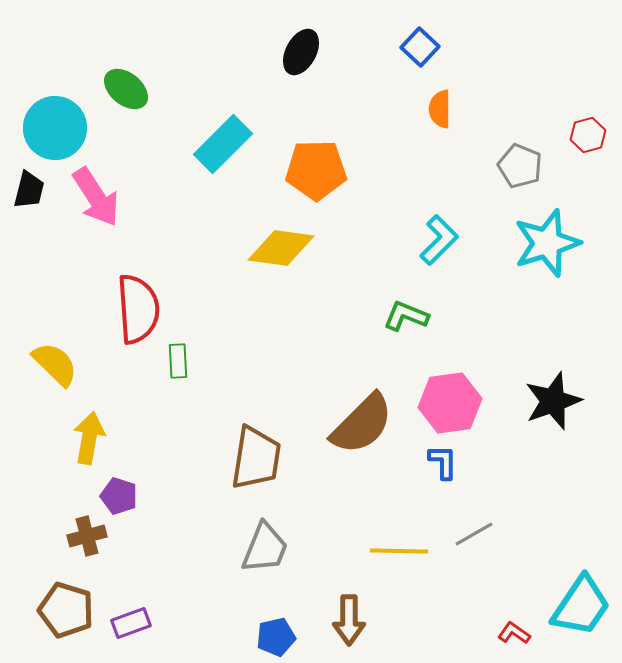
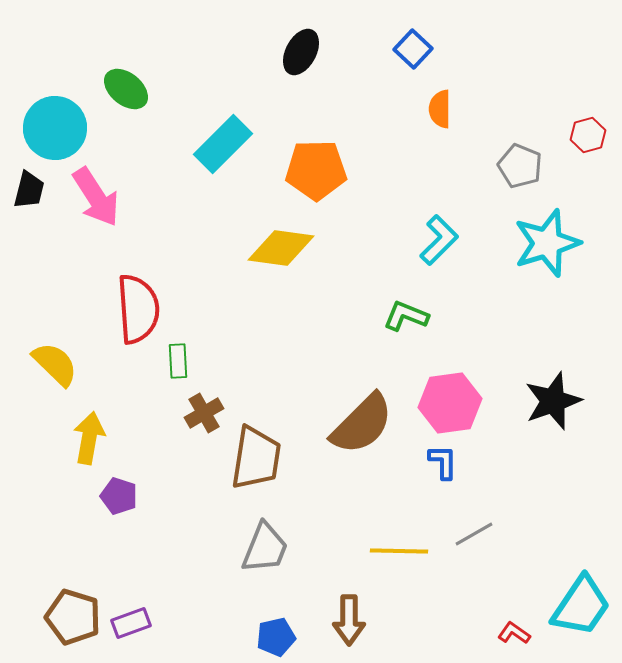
blue square: moved 7 px left, 2 px down
brown cross: moved 117 px right, 123 px up; rotated 15 degrees counterclockwise
brown pentagon: moved 7 px right, 7 px down
